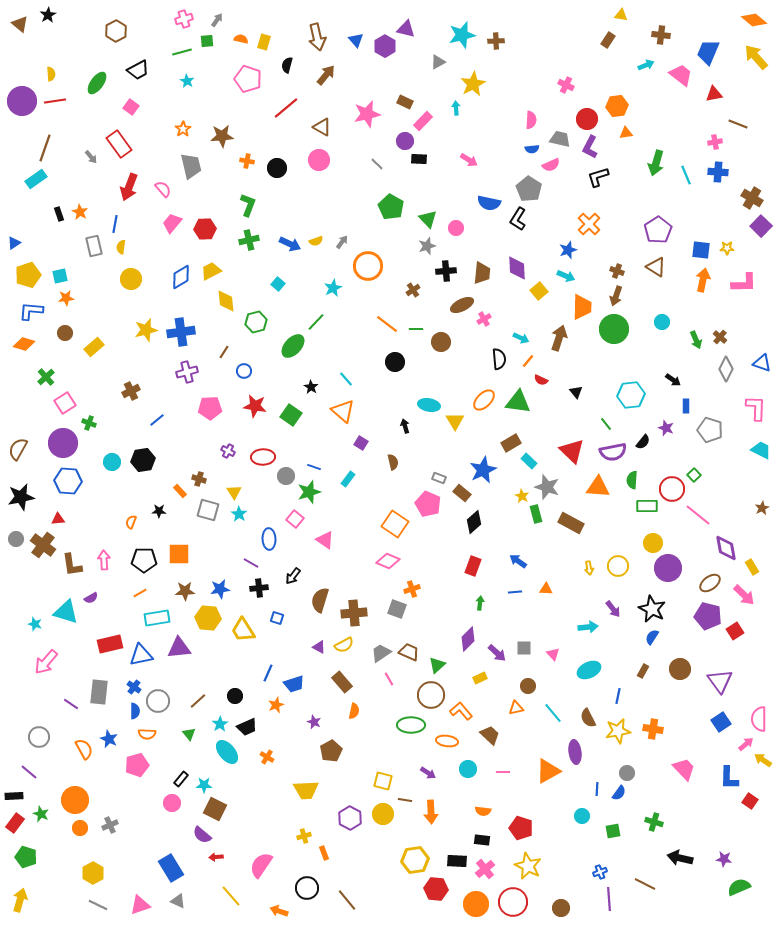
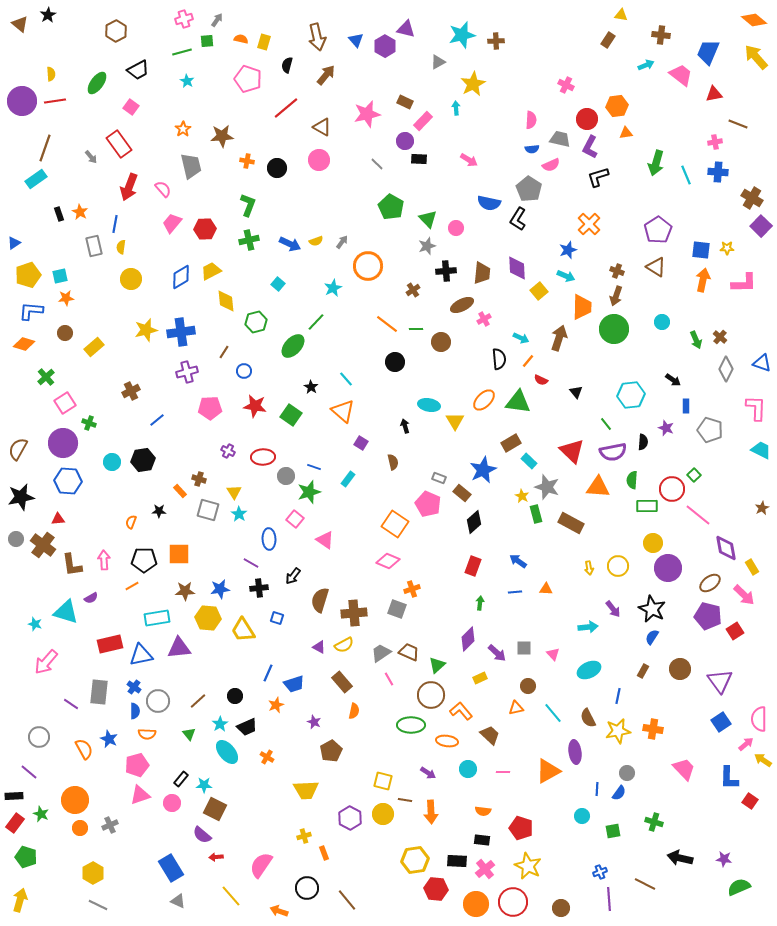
black semicircle at (643, 442): rotated 35 degrees counterclockwise
orange line at (140, 593): moved 8 px left, 7 px up
pink triangle at (140, 905): moved 110 px up
